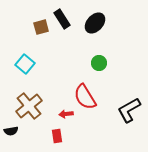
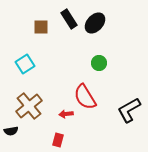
black rectangle: moved 7 px right
brown square: rotated 14 degrees clockwise
cyan square: rotated 18 degrees clockwise
red rectangle: moved 1 px right, 4 px down; rotated 24 degrees clockwise
